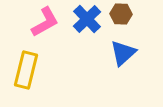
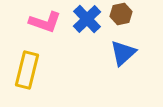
brown hexagon: rotated 15 degrees counterclockwise
pink L-shape: rotated 48 degrees clockwise
yellow rectangle: moved 1 px right
